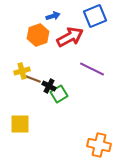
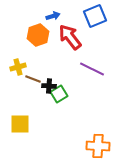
red arrow: rotated 100 degrees counterclockwise
yellow cross: moved 4 px left, 4 px up
black cross: rotated 24 degrees counterclockwise
orange cross: moved 1 px left, 1 px down; rotated 10 degrees counterclockwise
